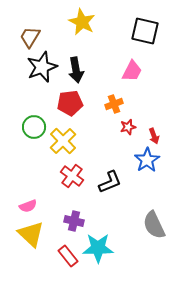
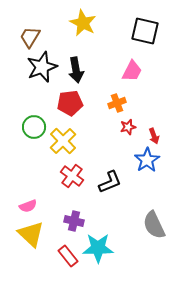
yellow star: moved 1 px right, 1 px down
orange cross: moved 3 px right, 1 px up
